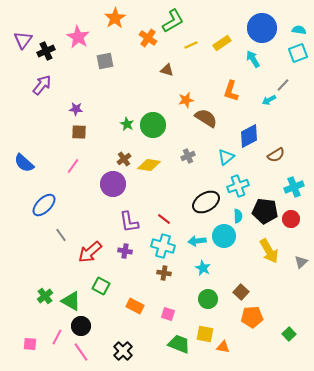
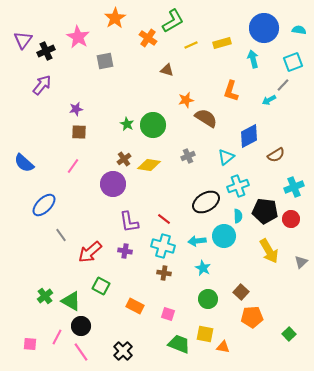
blue circle at (262, 28): moved 2 px right
yellow rectangle at (222, 43): rotated 18 degrees clockwise
cyan square at (298, 53): moved 5 px left, 9 px down
cyan arrow at (253, 59): rotated 18 degrees clockwise
purple star at (76, 109): rotated 16 degrees counterclockwise
